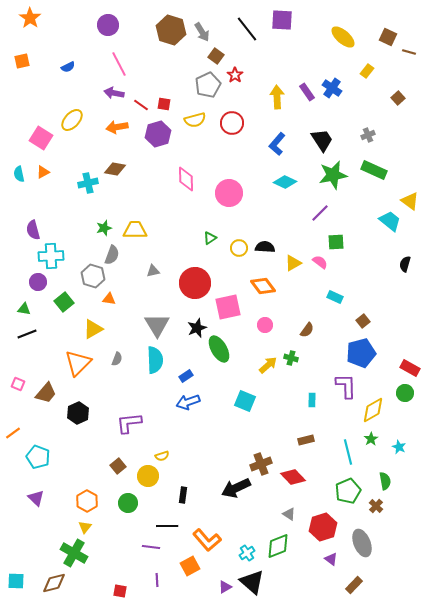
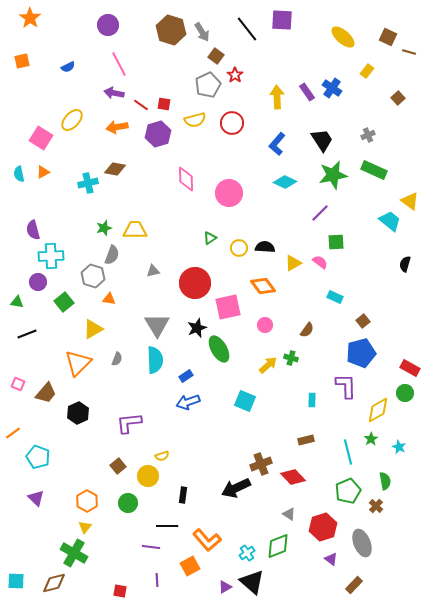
green triangle at (24, 309): moved 7 px left, 7 px up
yellow diamond at (373, 410): moved 5 px right
